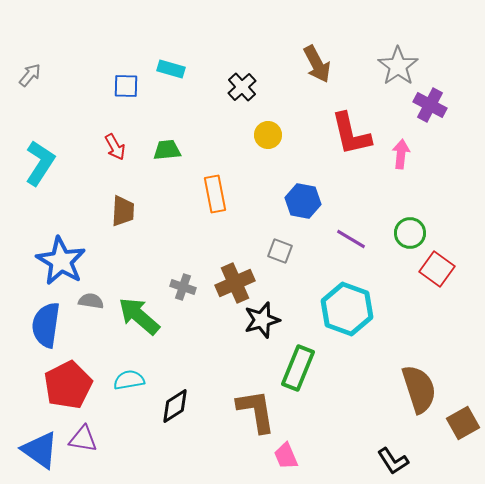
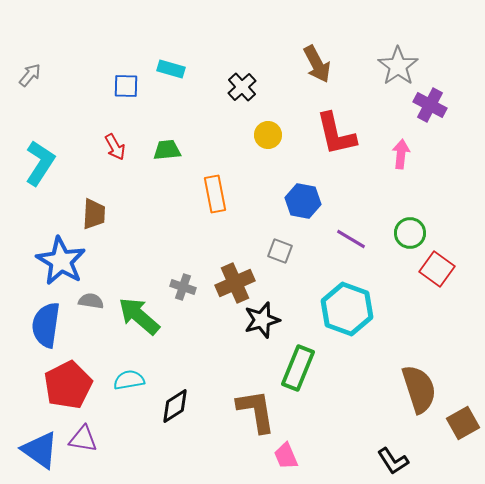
red L-shape: moved 15 px left
brown trapezoid: moved 29 px left, 3 px down
